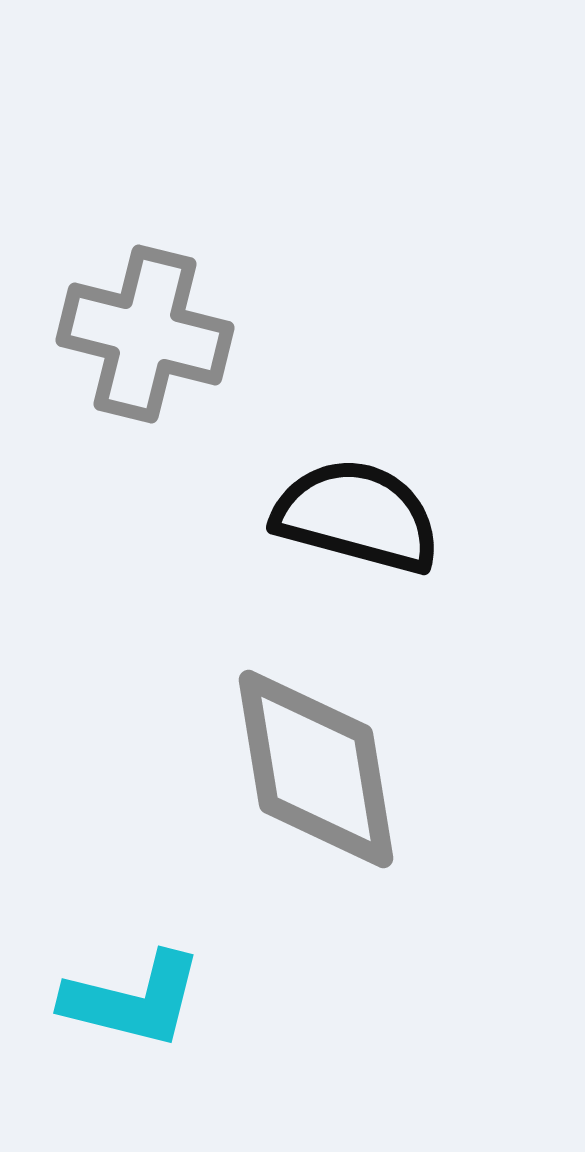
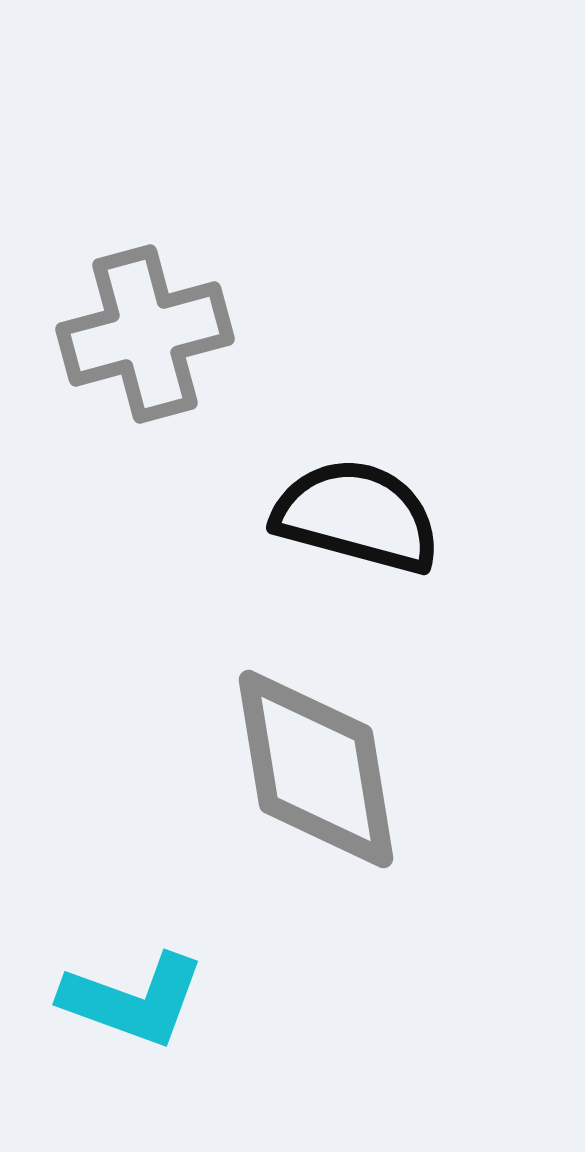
gray cross: rotated 29 degrees counterclockwise
cyan L-shape: rotated 6 degrees clockwise
